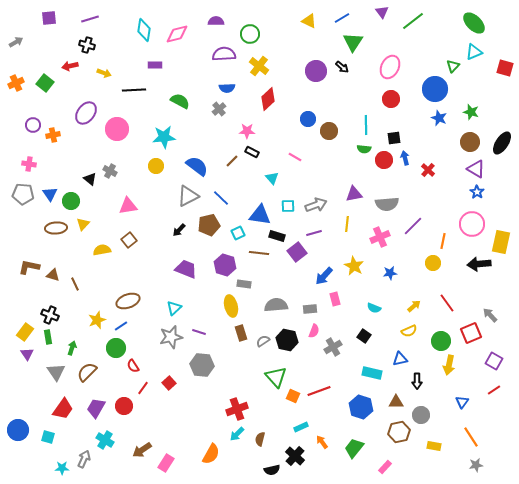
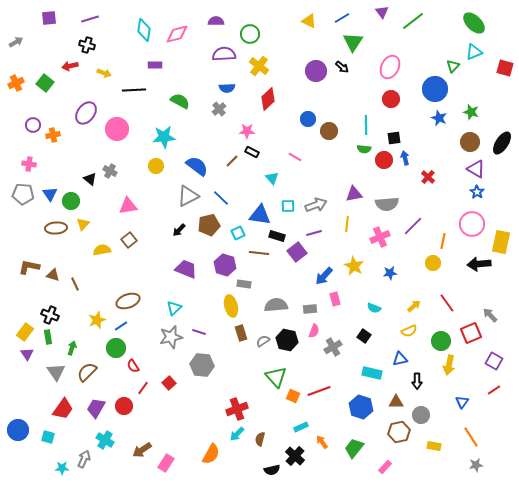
red cross at (428, 170): moved 7 px down
